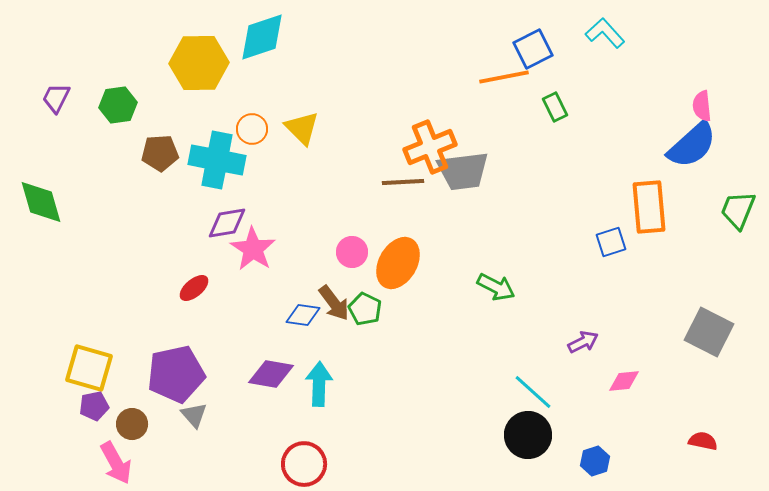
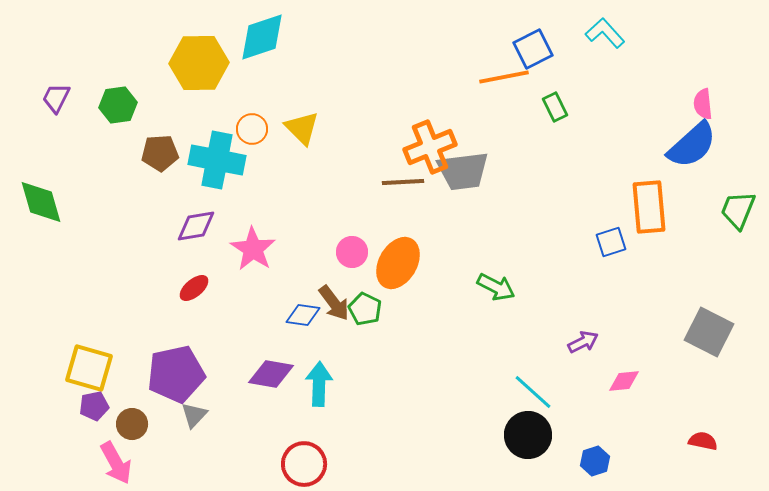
pink semicircle at (702, 106): moved 1 px right, 2 px up
purple diamond at (227, 223): moved 31 px left, 3 px down
gray triangle at (194, 415): rotated 24 degrees clockwise
